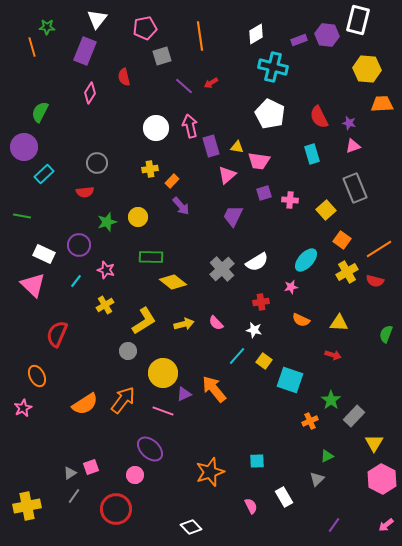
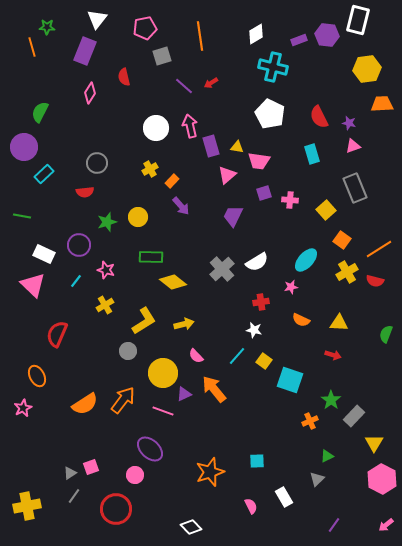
yellow hexagon at (367, 69): rotated 12 degrees counterclockwise
yellow cross at (150, 169): rotated 21 degrees counterclockwise
pink semicircle at (216, 323): moved 20 px left, 33 px down
